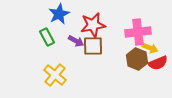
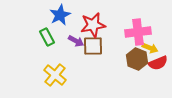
blue star: moved 1 px right, 1 px down
